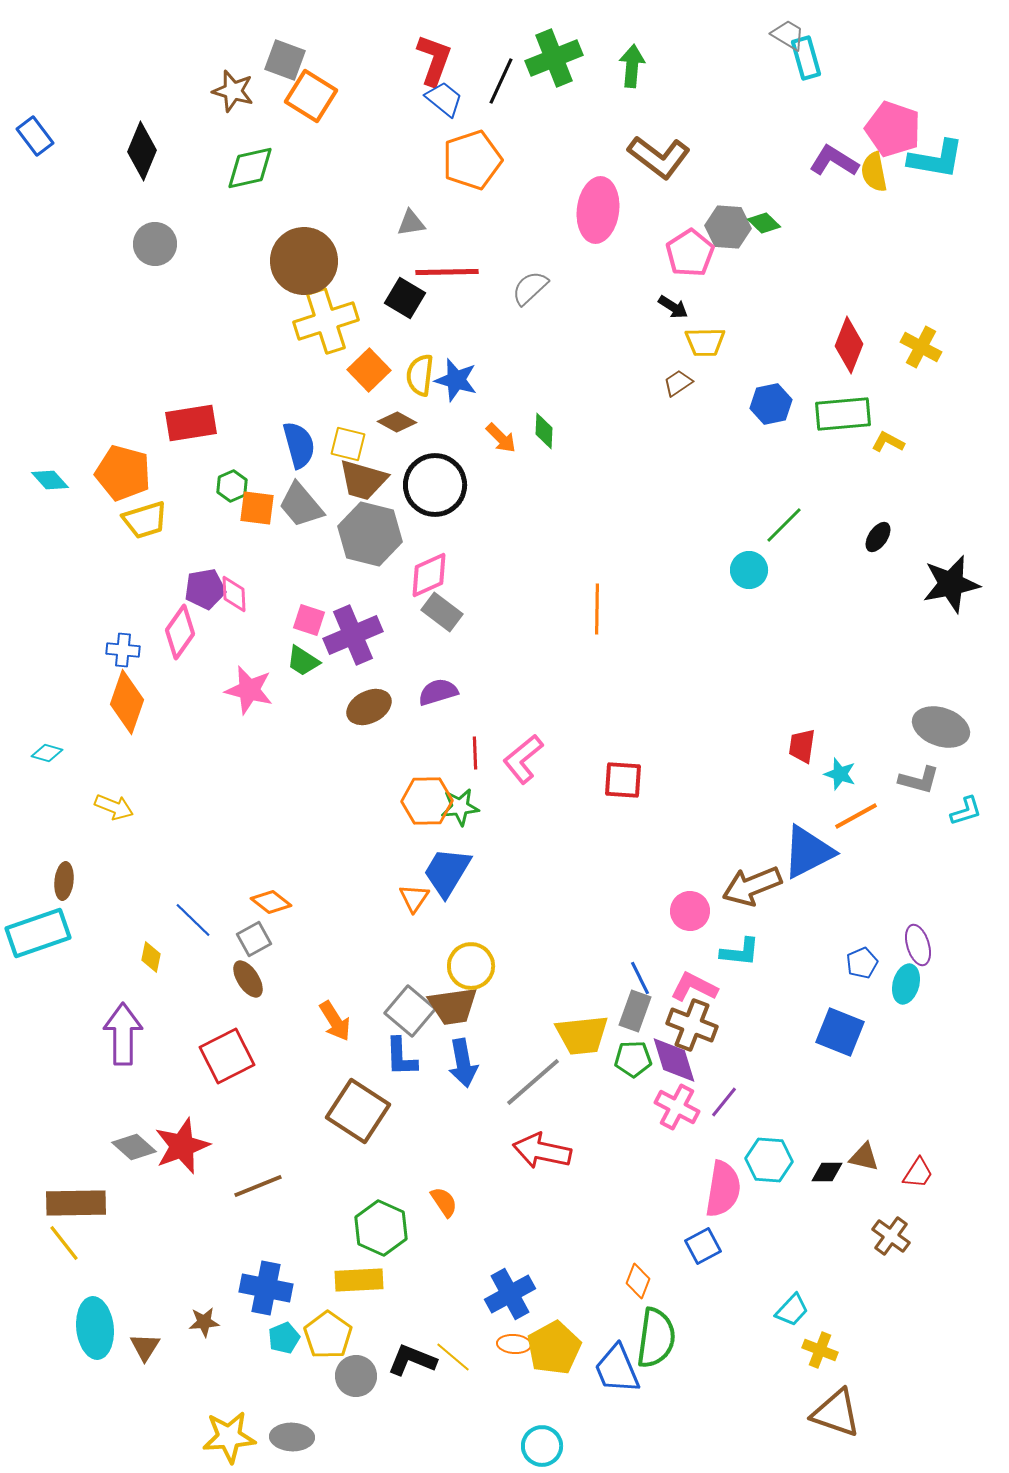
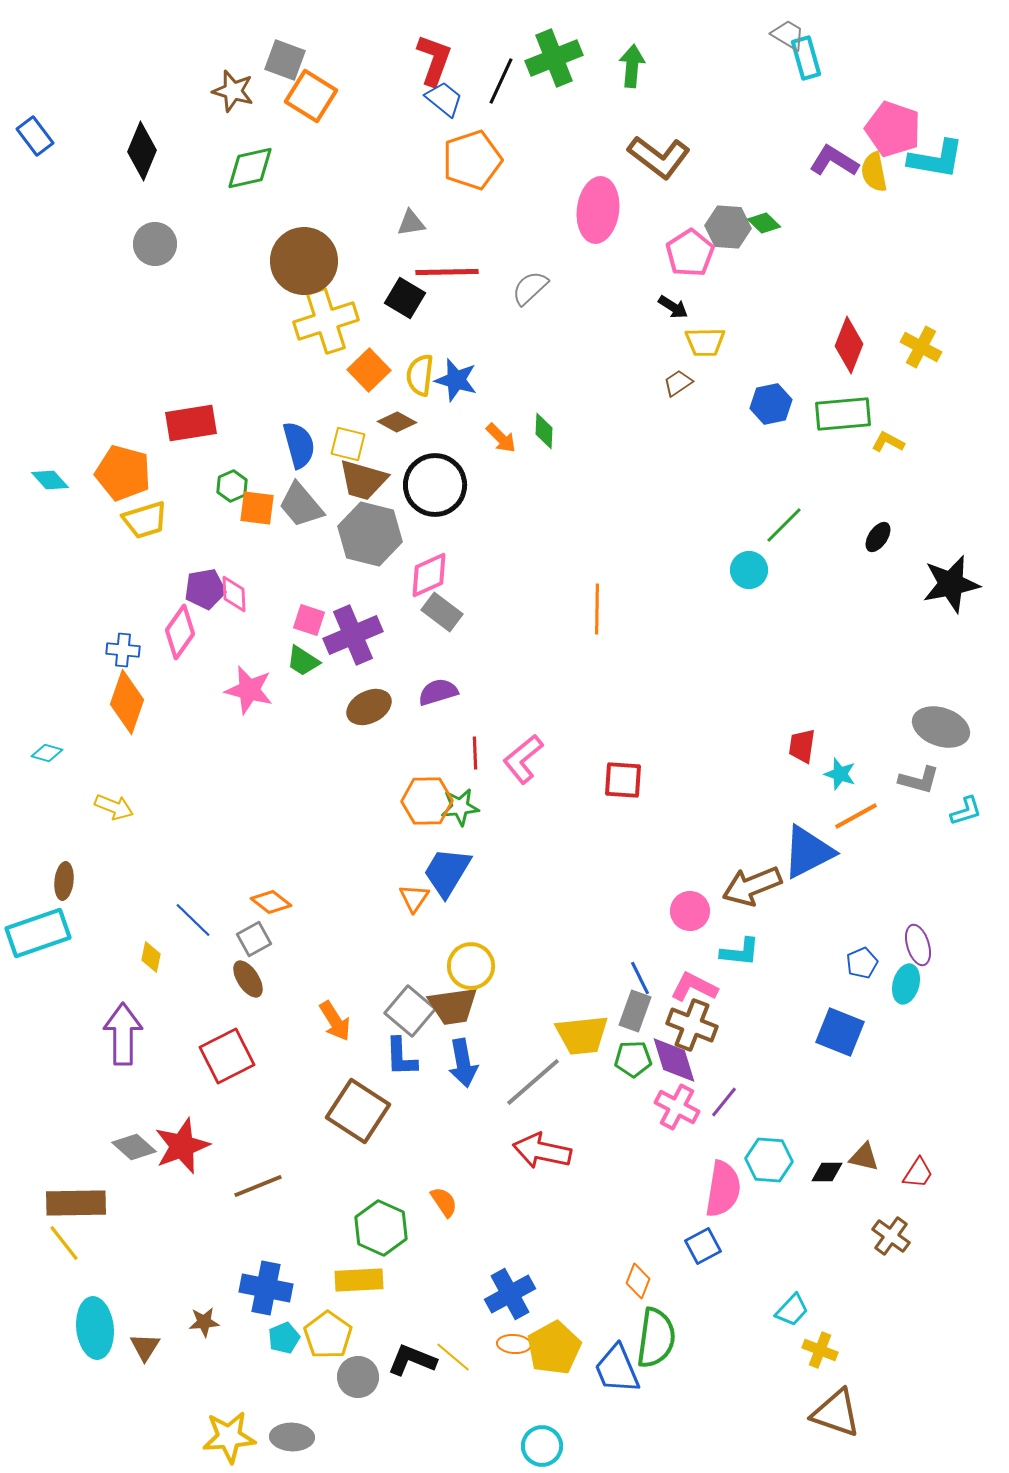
gray circle at (356, 1376): moved 2 px right, 1 px down
